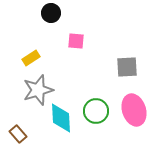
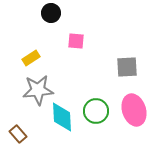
gray star: rotated 12 degrees clockwise
cyan diamond: moved 1 px right, 1 px up
